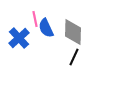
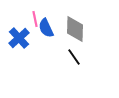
gray diamond: moved 2 px right, 3 px up
black line: rotated 60 degrees counterclockwise
